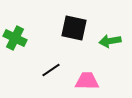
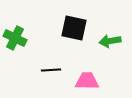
black line: rotated 30 degrees clockwise
